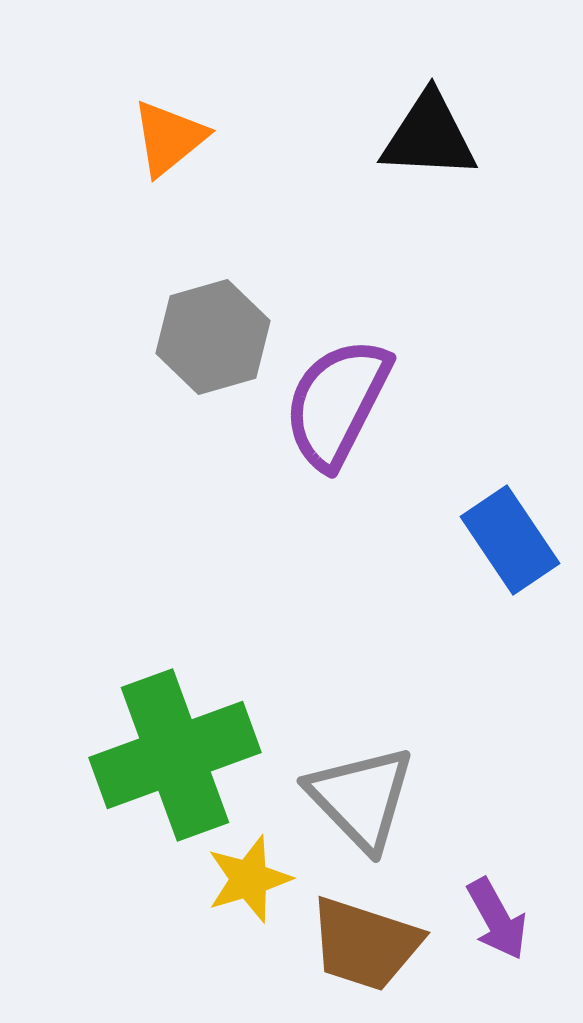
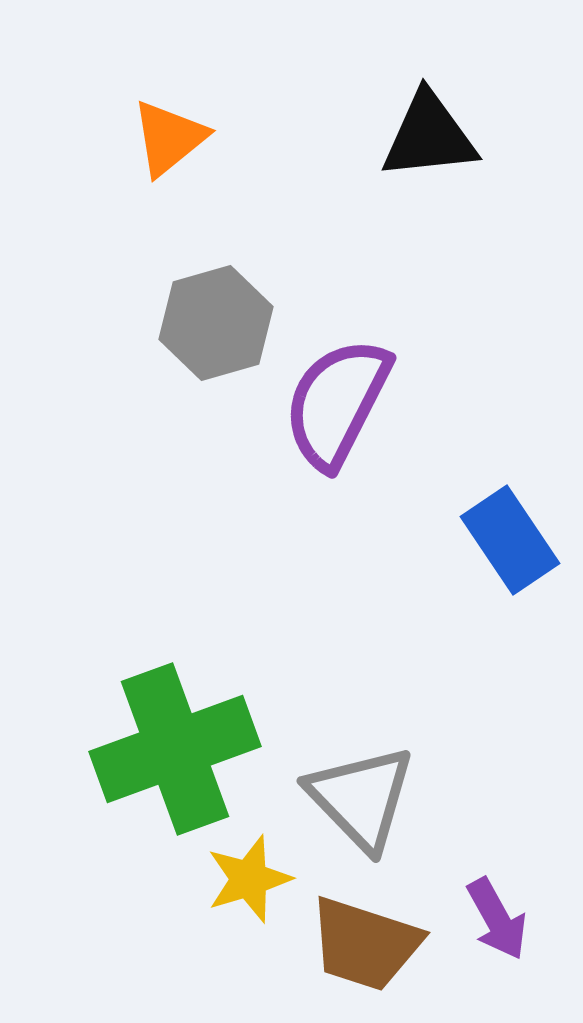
black triangle: rotated 9 degrees counterclockwise
gray hexagon: moved 3 px right, 14 px up
green cross: moved 6 px up
